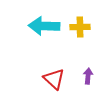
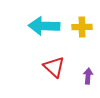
yellow cross: moved 2 px right
red triangle: moved 12 px up
